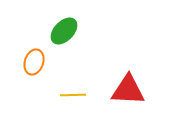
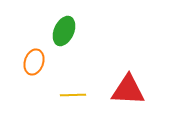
green ellipse: rotated 20 degrees counterclockwise
